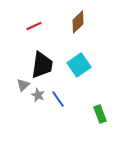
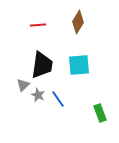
brown diamond: rotated 15 degrees counterclockwise
red line: moved 4 px right, 1 px up; rotated 21 degrees clockwise
cyan square: rotated 30 degrees clockwise
green rectangle: moved 1 px up
